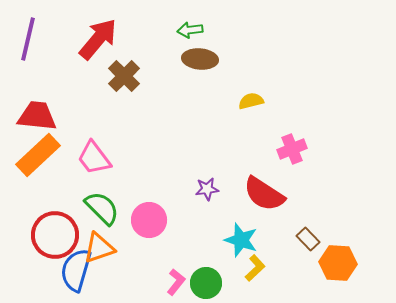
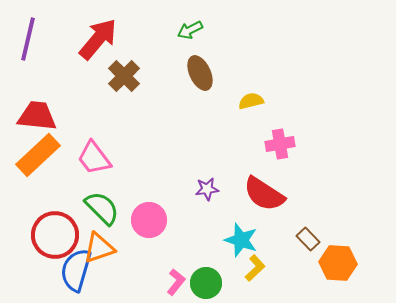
green arrow: rotated 20 degrees counterclockwise
brown ellipse: moved 14 px down; rotated 60 degrees clockwise
pink cross: moved 12 px left, 5 px up; rotated 12 degrees clockwise
